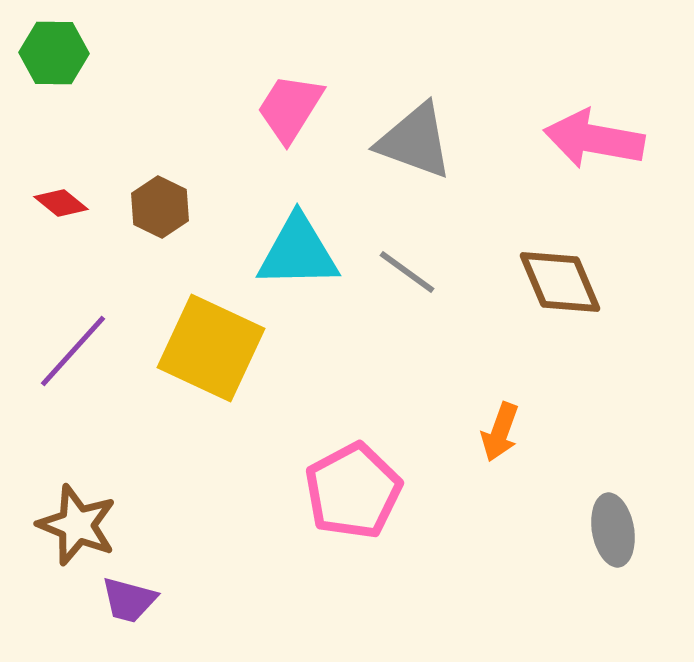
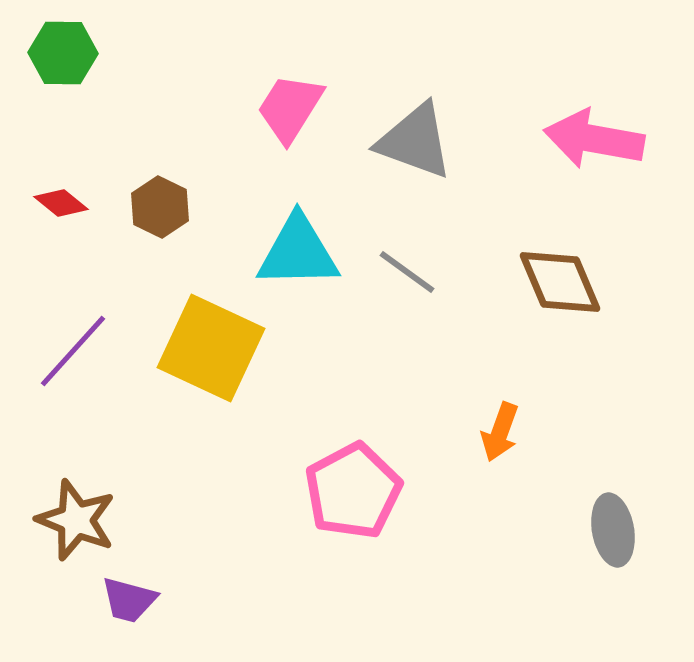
green hexagon: moved 9 px right
brown star: moved 1 px left, 5 px up
